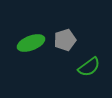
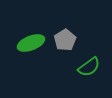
gray pentagon: rotated 15 degrees counterclockwise
